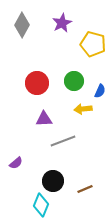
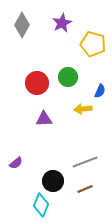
green circle: moved 6 px left, 4 px up
gray line: moved 22 px right, 21 px down
